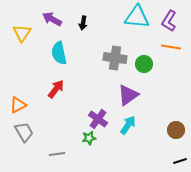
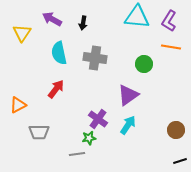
gray cross: moved 20 px left
gray trapezoid: moved 15 px right; rotated 120 degrees clockwise
gray line: moved 20 px right
